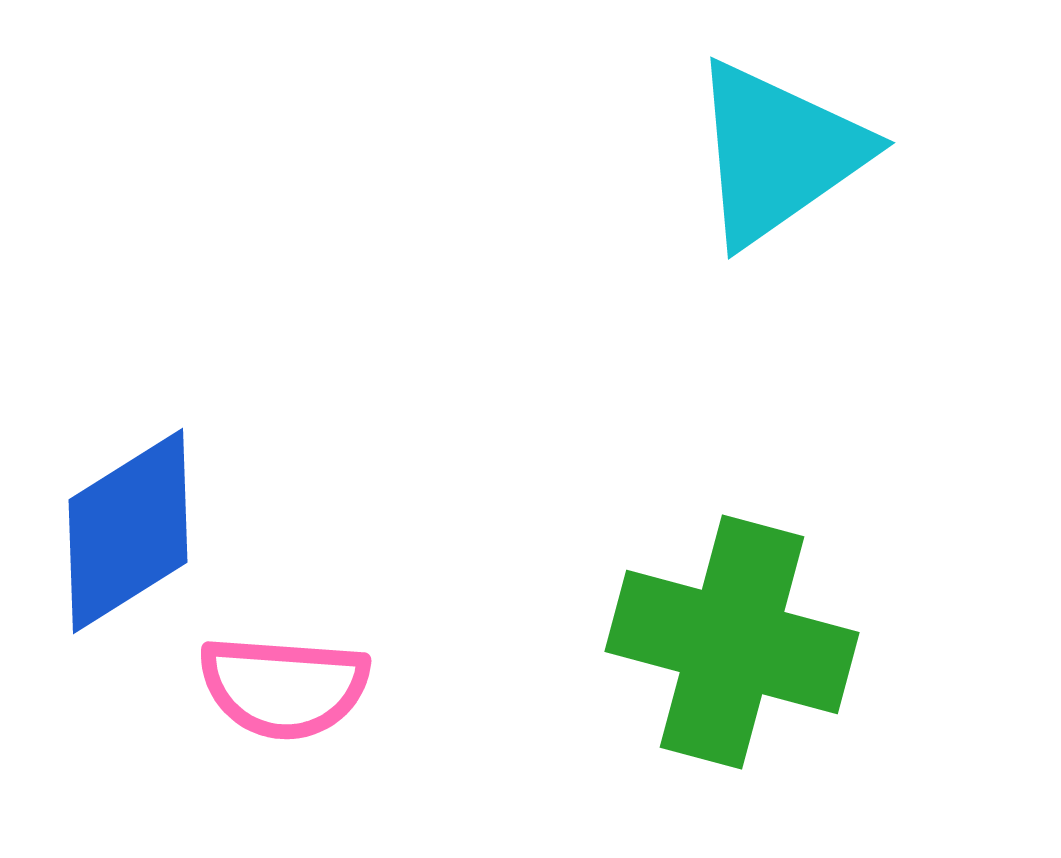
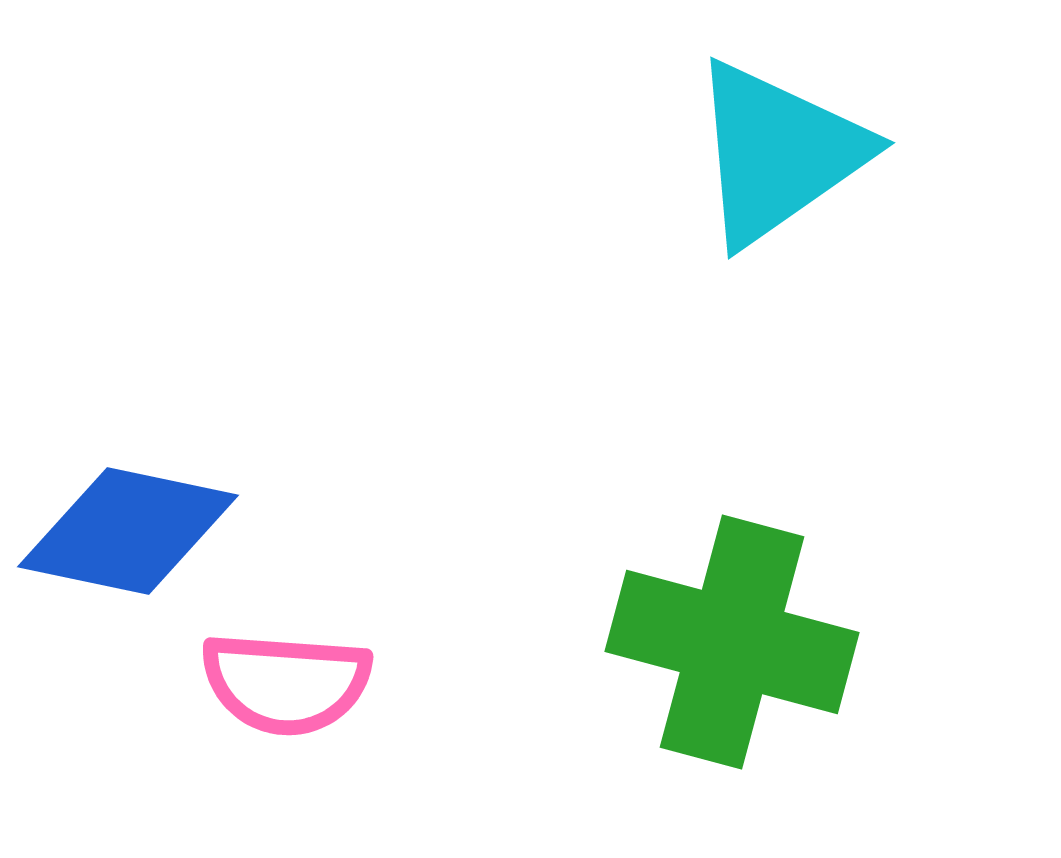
blue diamond: rotated 44 degrees clockwise
pink semicircle: moved 2 px right, 4 px up
